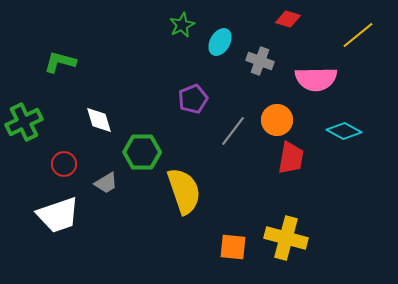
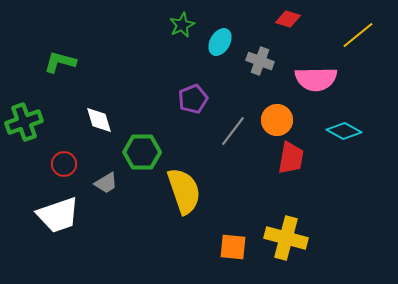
green cross: rotated 6 degrees clockwise
